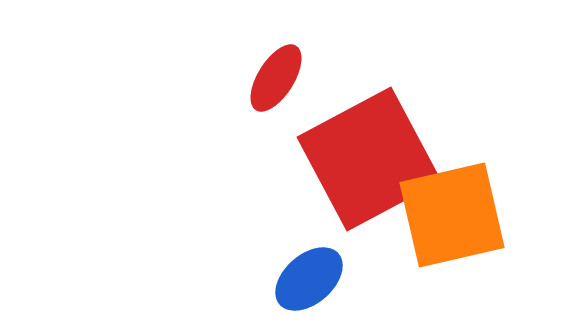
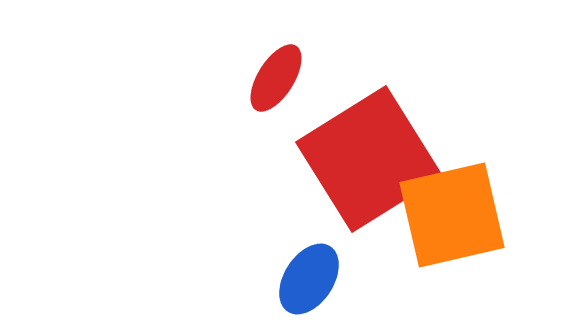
red square: rotated 4 degrees counterclockwise
blue ellipse: rotated 16 degrees counterclockwise
